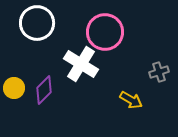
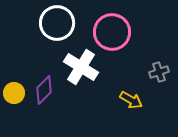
white circle: moved 20 px right
pink circle: moved 7 px right
white cross: moved 3 px down
yellow circle: moved 5 px down
